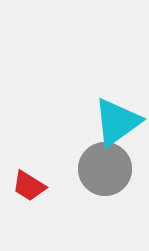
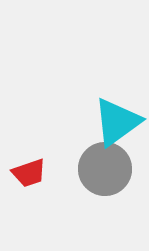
red trapezoid: moved 13 px up; rotated 51 degrees counterclockwise
